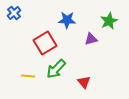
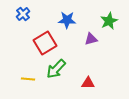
blue cross: moved 9 px right, 1 px down
yellow line: moved 3 px down
red triangle: moved 4 px right, 1 px down; rotated 48 degrees counterclockwise
